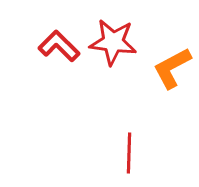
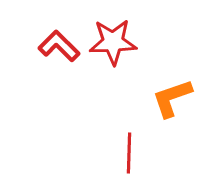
red star: rotated 9 degrees counterclockwise
orange L-shape: moved 30 px down; rotated 9 degrees clockwise
